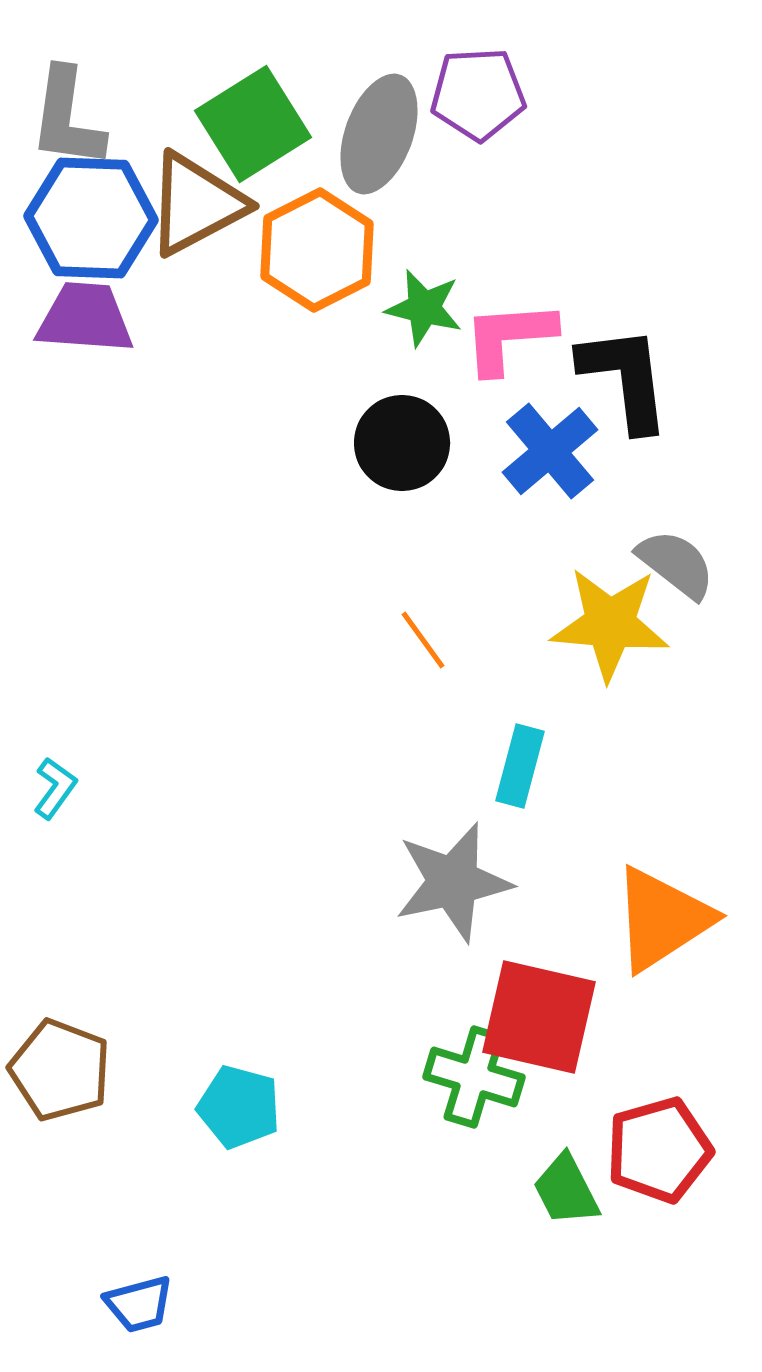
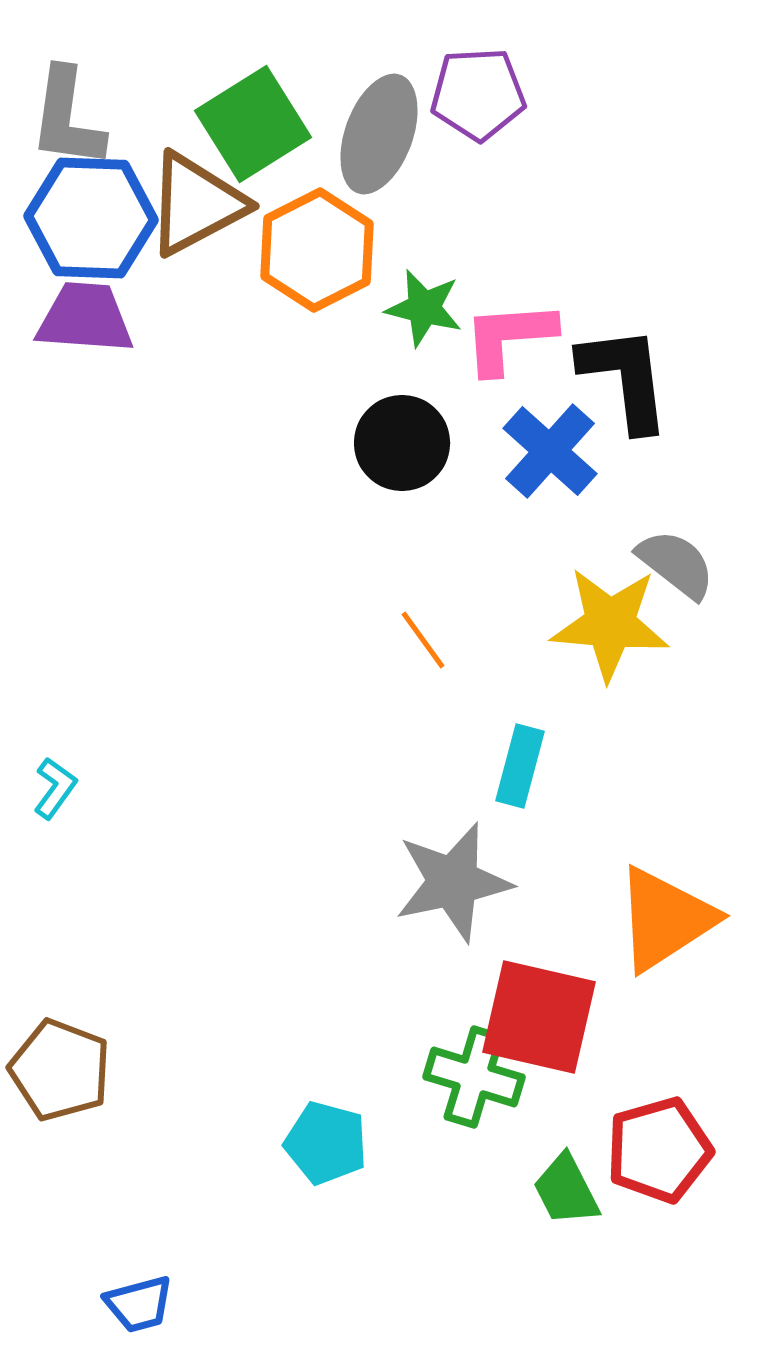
blue cross: rotated 8 degrees counterclockwise
orange triangle: moved 3 px right
cyan pentagon: moved 87 px right, 36 px down
